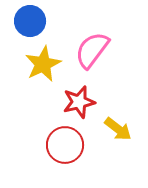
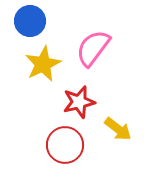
pink semicircle: moved 1 px right, 2 px up
